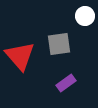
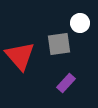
white circle: moved 5 px left, 7 px down
purple rectangle: rotated 12 degrees counterclockwise
